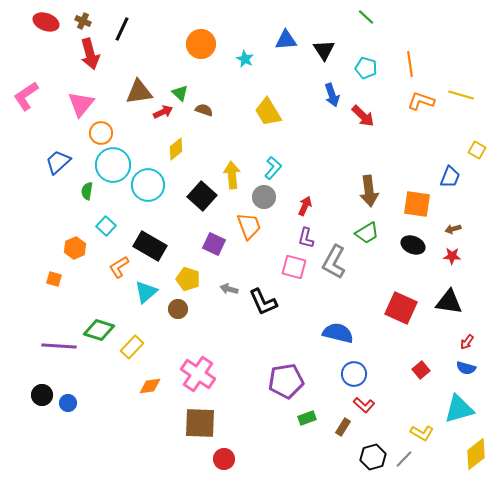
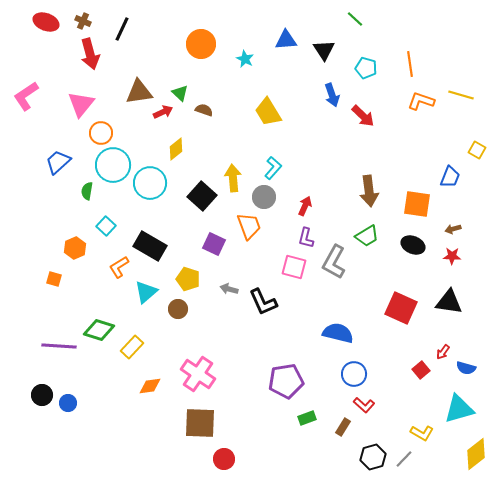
green line at (366, 17): moved 11 px left, 2 px down
yellow arrow at (232, 175): moved 1 px right, 3 px down
cyan circle at (148, 185): moved 2 px right, 2 px up
green trapezoid at (367, 233): moved 3 px down
red arrow at (467, 342): moved 24 px left, 10 px down
